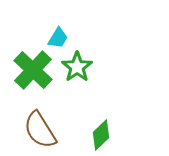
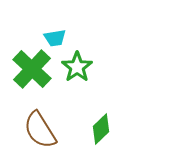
cyan trapezoid: moved 3 px left; rotated 50 degrees clockwise
green cross: moved 1 px left, 1 px up
green diamond: moved 6 px up
